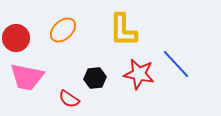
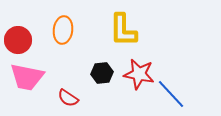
orange ellipse: rotated 40 degrees counterclockwise
red circle: moved 2 px right, 2 px down
blue line: moved 5 px left, 30 px down
black hexagon: moved 7 px right, 5 px up
red semicircle: moved 1 px left, 1 px up
